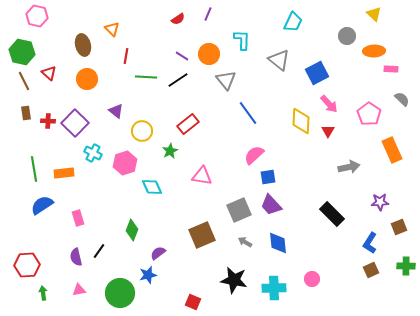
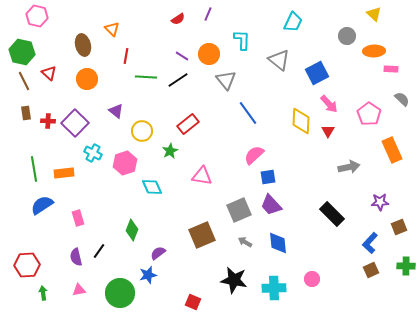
blue L-shape at (370, 243): rotated 10 degrees clockwise
